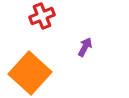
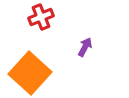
red cross: moved 1 px left, 1 px down
